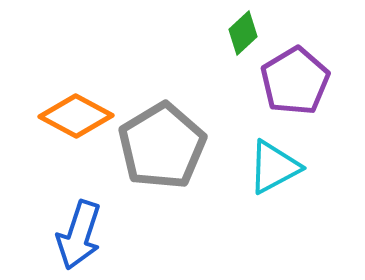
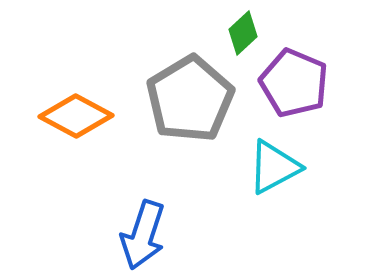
purple pentagon: moved 1 px left, 2 px down; rotated 18 degrees counterclockwise
gray pentagon: moved 28 px right, 47 px up
blue arrow: moved 64 px right
